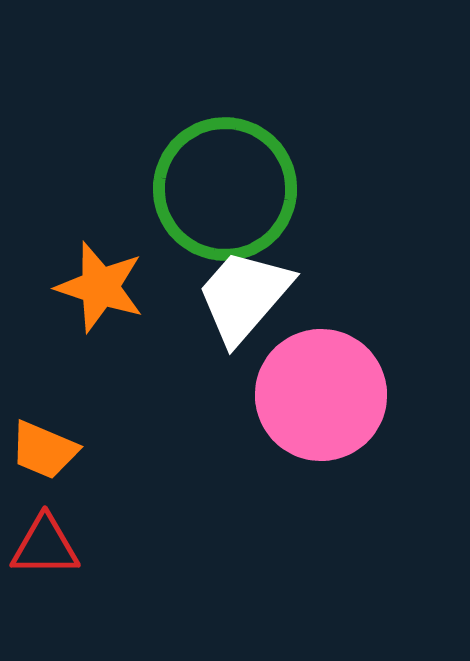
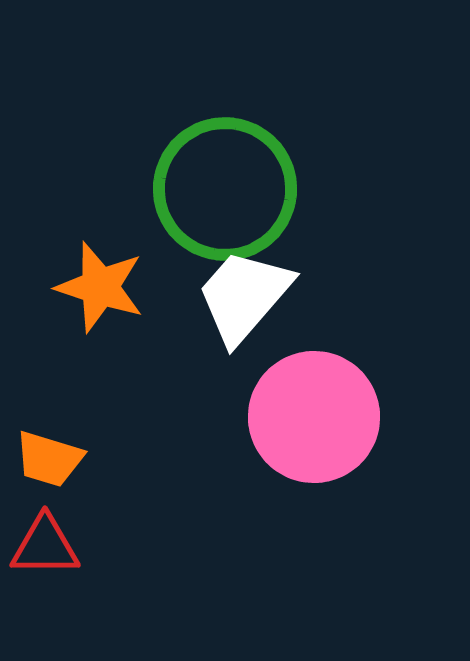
pink circle: moved 7 px left, 22 px down
orange trapezoid: moved 5 px right, 9 px down; rotated 6 degrees counterclockwise
